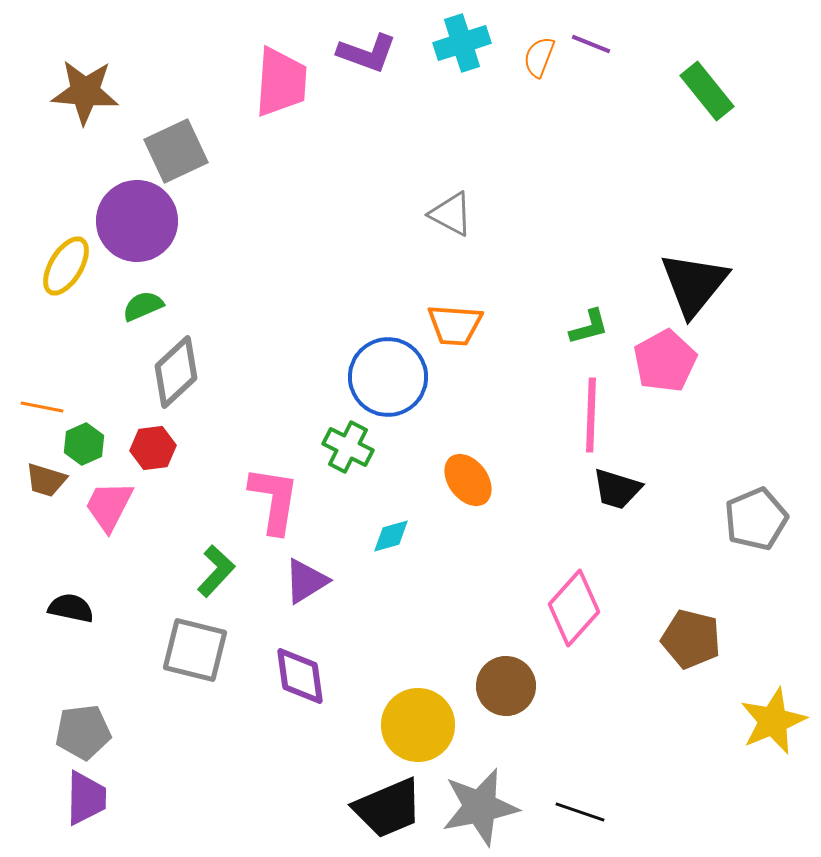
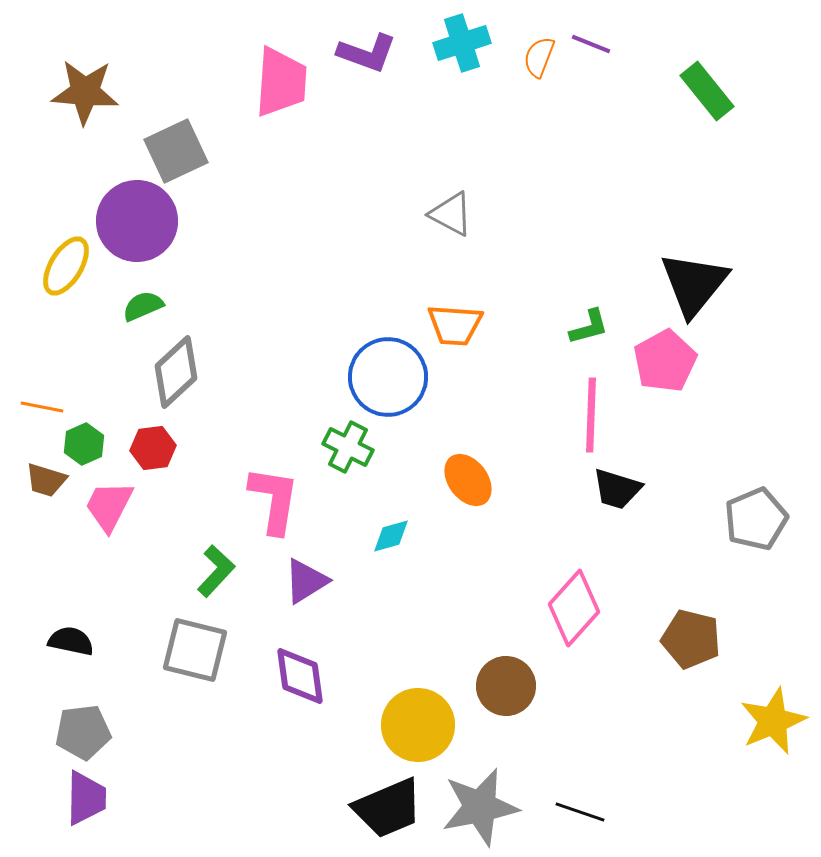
black semicircle at (71, 608): moved 33 px down
